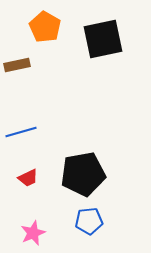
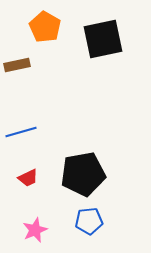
pink star: moved 2 px right, 3 px up
